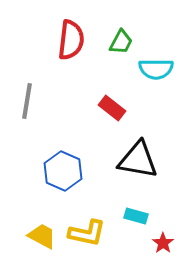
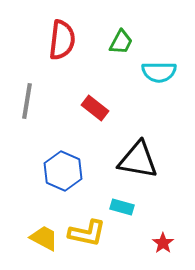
red semicircle: moved 9 px left
cyan semicircle: moved 3 px right, 3 px down
red rectangle: moved 17 px left
cyan rectangle: moved 14 px left, 9 px up
yellow trapezoid: moved 2 px right, 2 px down
